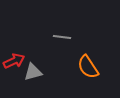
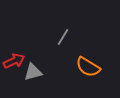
gray line: moved 1 px right; rotated 66 degrees counterclockwise
orange semicircle: rotated 25 degrees counterclockwise
